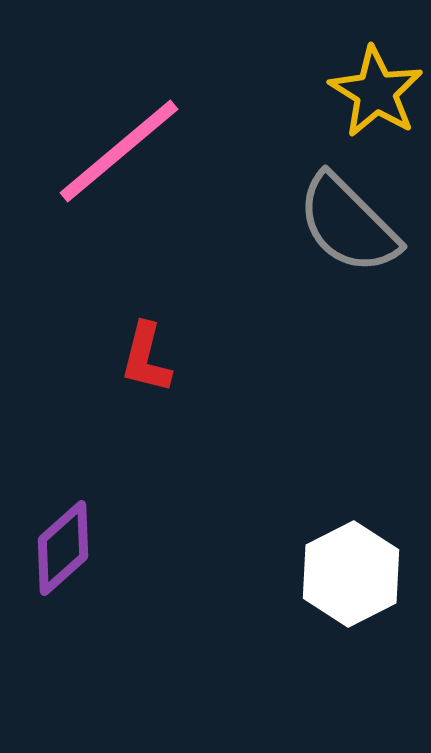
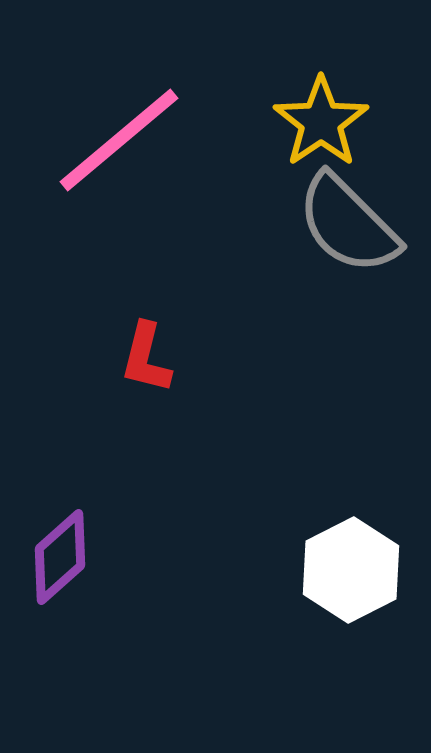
yellow star: moved 55 px left, 30 px down; rotated 6 degrees clockwise
pink line: moved 11 px up
purple diamond: moved 3 px left, 9 px down
white hexagon: moved 4 px up
